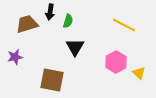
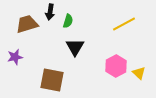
yellow line: moved 1 px up; rotated 55 degrees counterclockwise
pink hexagon: moved 4 px down
